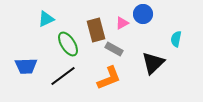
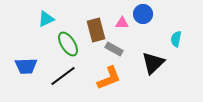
pink triangle: rotated 32 degrees clockwise
